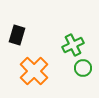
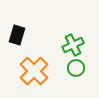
green circle: moved 7 px left
